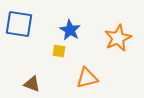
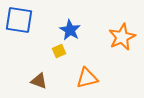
blue square: moved 4 px up
orange star: moved 4 px right, 1 px up
yellow square: rotated 32 degrees counterclockwise
brown triangle: moved 7 px right, 3 px up
